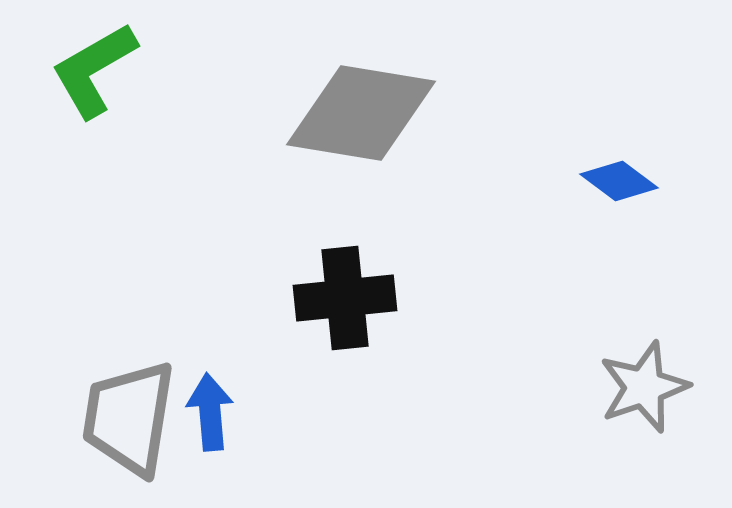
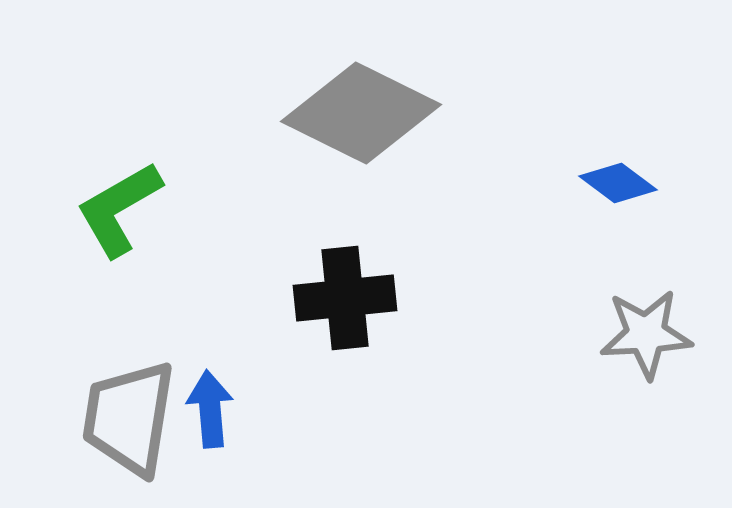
green L-shape: moved 25 px right, 139 px down
gray diamond: rotated 17 degrees clockwise
blue diamond: moved 1 px left, 2 px down
gray star: moved 2 px right, 53 px up; rotated 16 degrees clockwise
blue arrow: moved 3 px up
